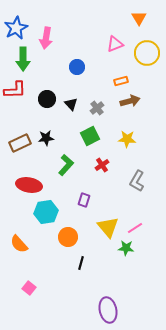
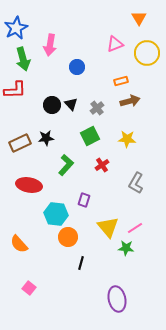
pink arrow: moved 4 px right, 7 px down
green arrow: rotated 15 degrees counterclockwise
black circle: moved 5 px right, 6 px down
gray L-shape: moved 1 px left, 2 px down
cyan hexagon: moved 10 px right, 2 px down; rotated 15 degrees clockwise
purple ellipse: moved 9 px right, 11 px up
